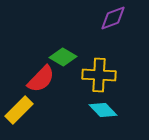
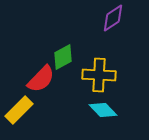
purple diamond: rotated 12 degrees counterclockwise
green diamond: rotated 60 degrees counterclockwise
